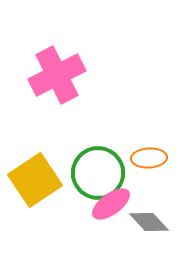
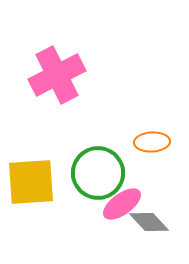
orange ellipse: moved 3 px right, 16 px up
yellow square: moved 4 px left, 2 px down; rotated 30 degrees clockwise
pink ellipse: moved 11 px right
